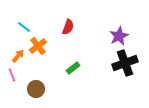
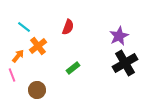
black cross: rotated 10 degrees counterclockwise
brown circle: moved 1 px right, 1 px down
